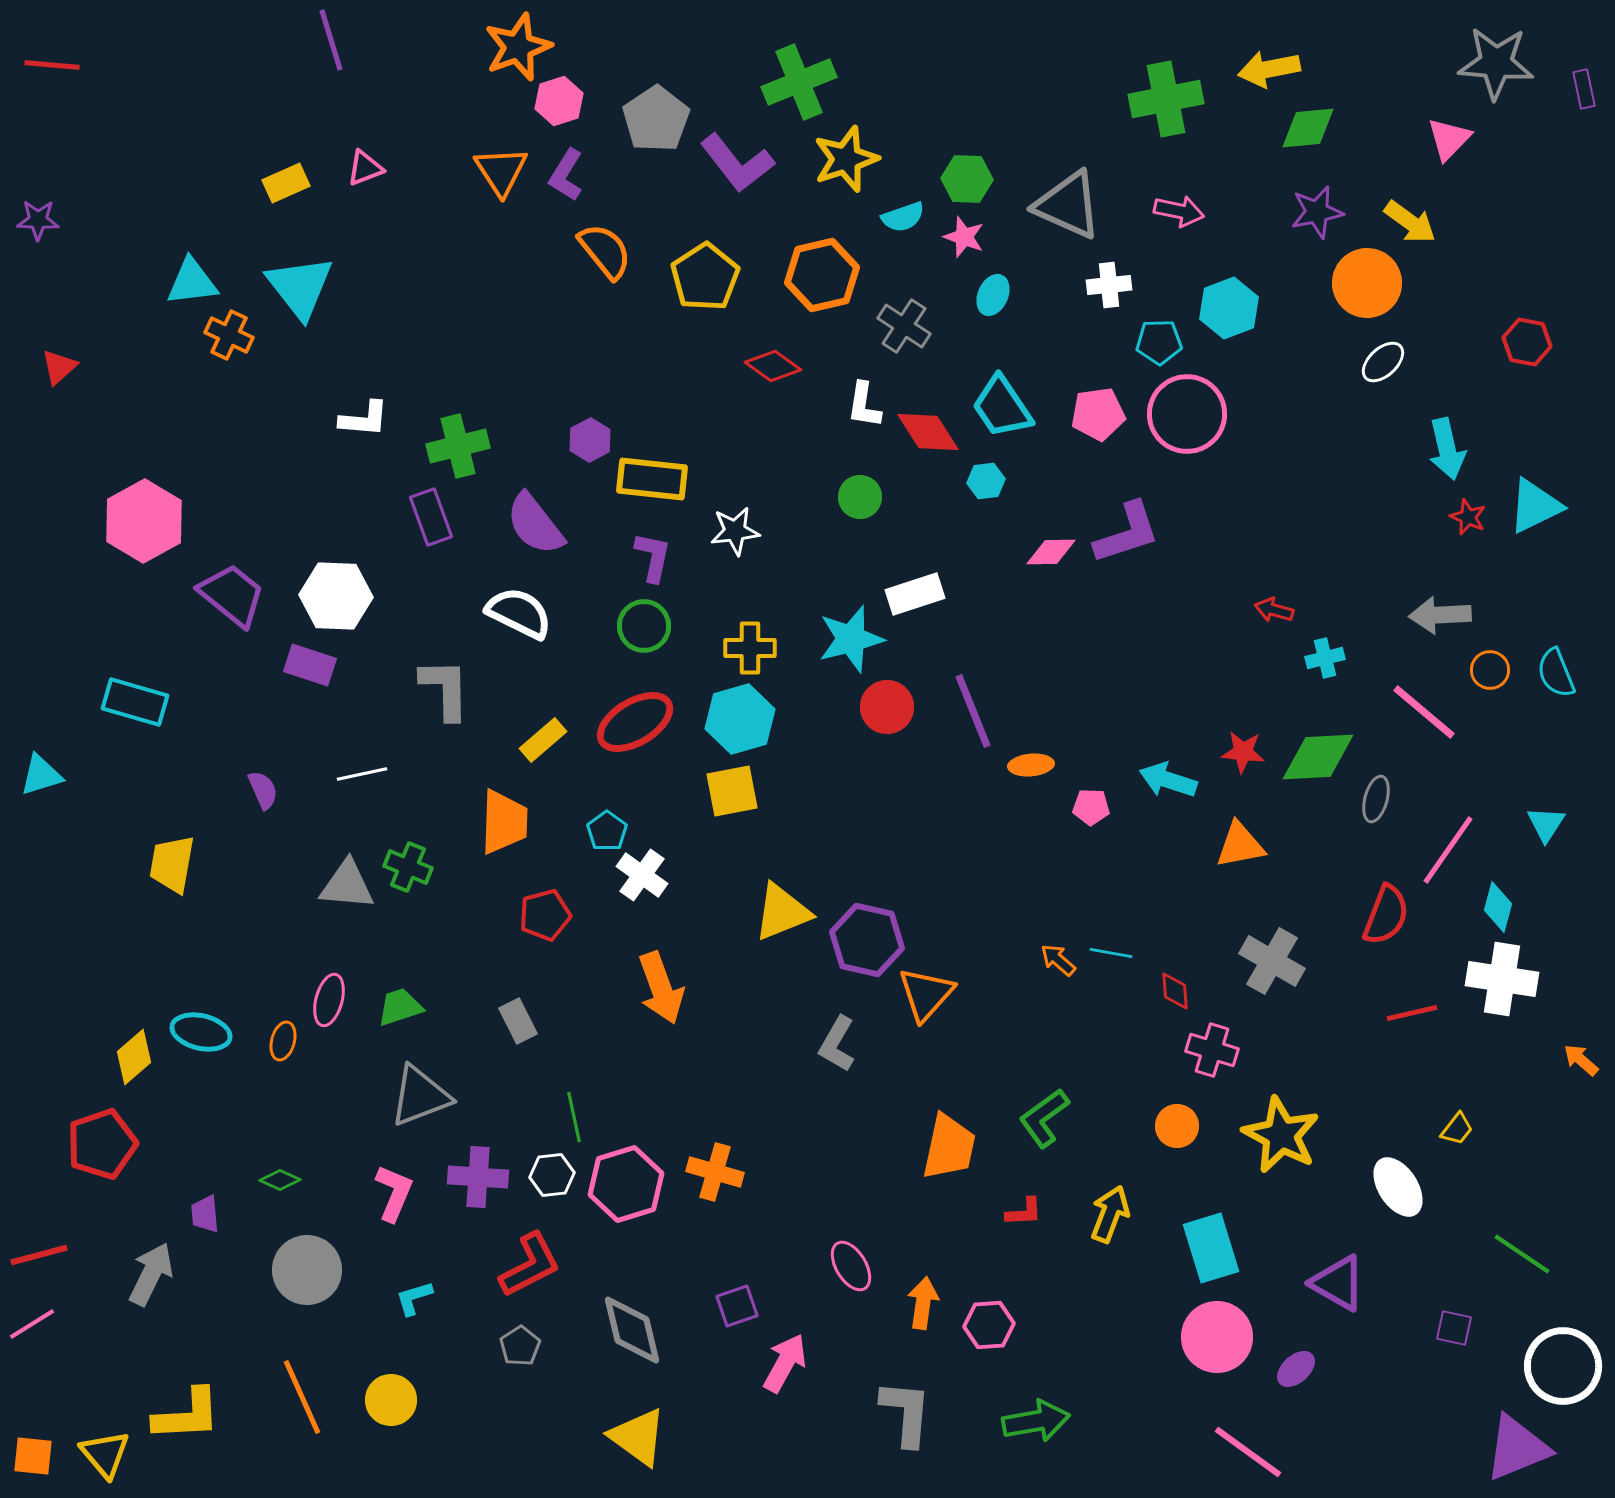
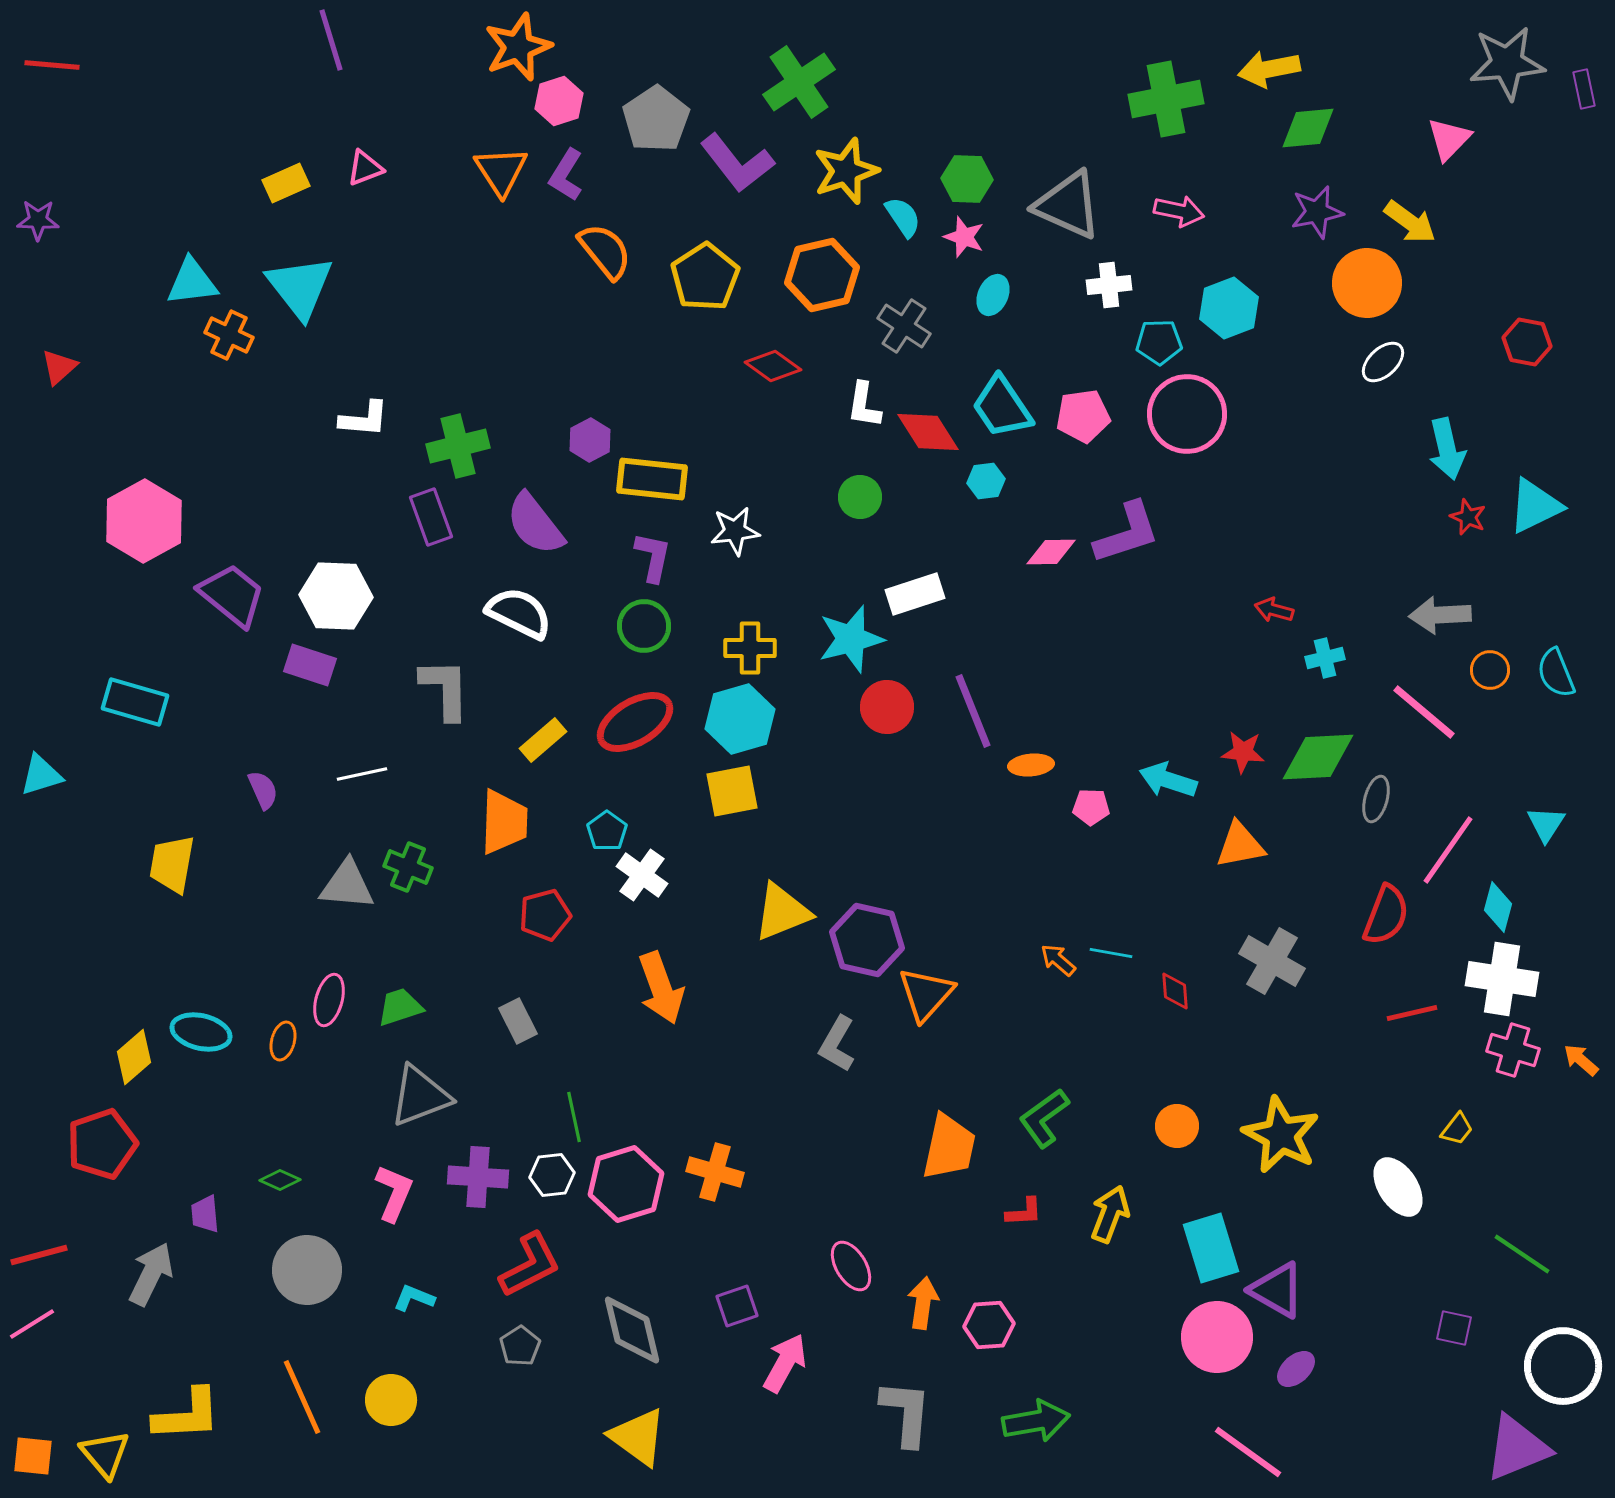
gray star at (1496, 63): moved 11 px right; rotated 10 degrees counterclockwise
green cross at (799, 82): rotated 12 degrees counterclockwise
yellow star at (846, 159): moved 12 px down
cyan semicircle at (903, 217): rotated 105 degrees counterclockwise
pink pentagon at (1098, 414): moved 15 px left, 2 px down
pink cross at (1212, 1050): moved 301 px right
purple triangle at (1338, 1283): moved 61 px left, 7 px down
cyan L-shape at (414, 1298): rotated 39 degrees clockwise
